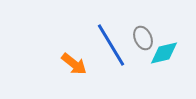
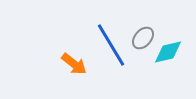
gray ellipse: rotated 65 degrees clockwise
cyan diamond: moved 4 px right, 1 px up
